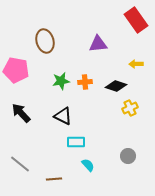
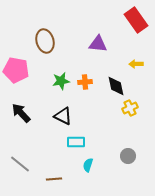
purple triangle: rotated 12 degrees clockwise
black diamond: rotated 60 degrees clockwise
cyan semicircle: rotated 120 degrees counterclockwise
